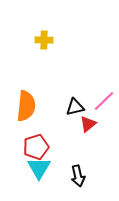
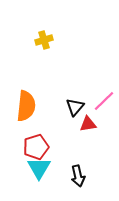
yellow cross: rotated 18 degrees counterclockwise
black triangle: rotated 36 degrees counterclockwise
red triangle: rotated 30 degrees clockwise
